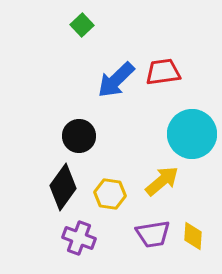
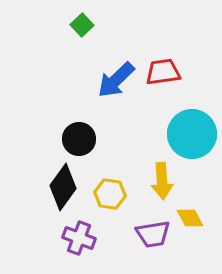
black circle: moved 3 px down
yellow arrow: rotated 126 degrees clockwise
yellow diamond: moved 3 px left, 18 px up; rotated 32 degrees counterclockwise
